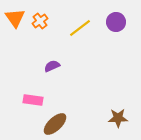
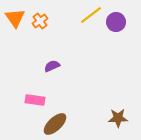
yellow line: moved 11 px right, 13 px up
pink rectangle: moved 2 px right
